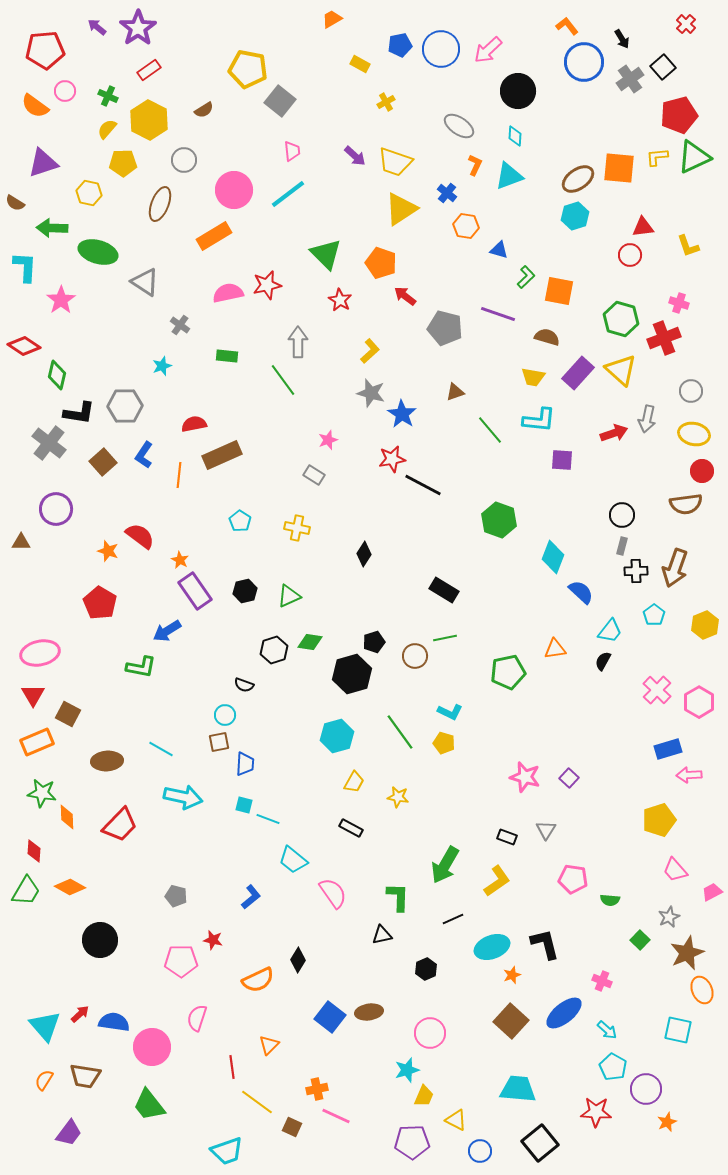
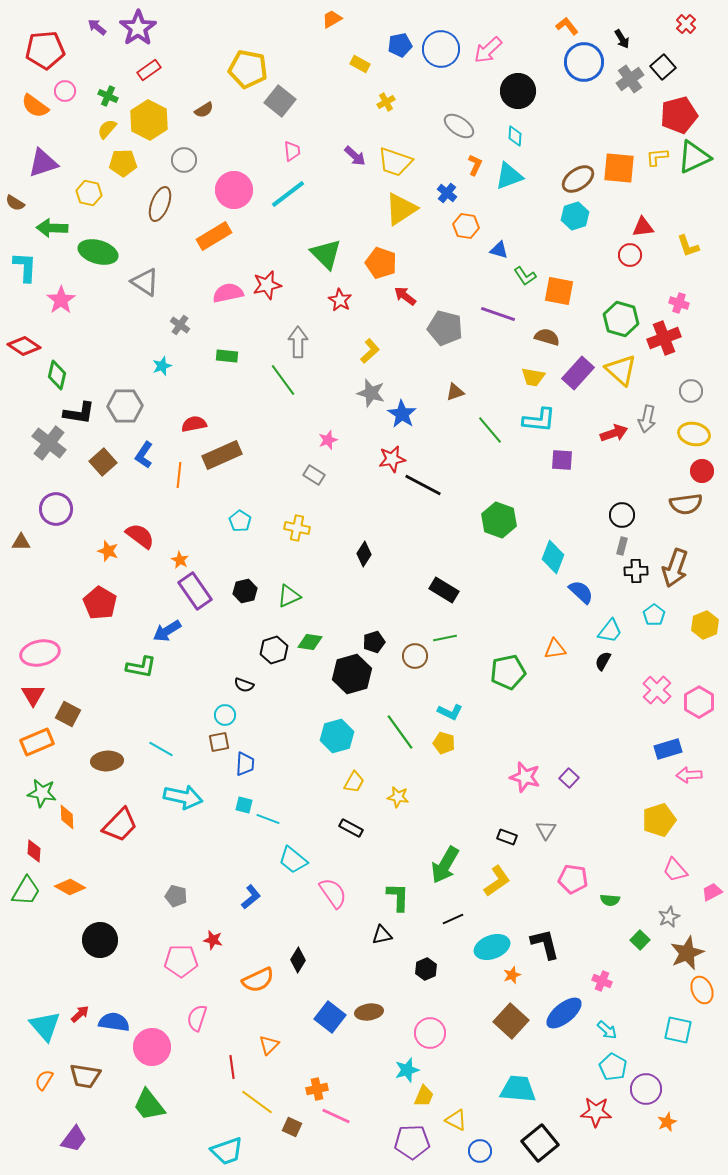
green L-shape at (526, 277): moved 1 px left, 1 px up; rotated 100 degrees clockwise
purple trapezoid at (69, 1133): moved 5 px right, 6 px down
